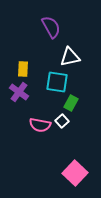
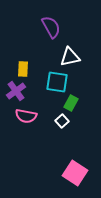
purple cross: moved 3 px left, 1 px up; rotated 18 degrees clockwise
pink semicircle: moved 14 px left, 9 px up
pink square: rotated 10 degrees counterclockwise
